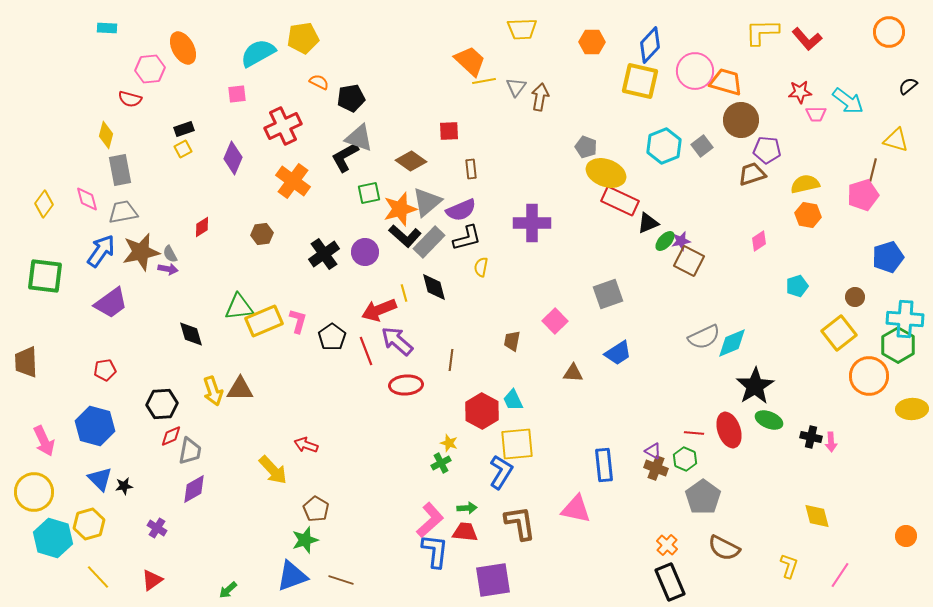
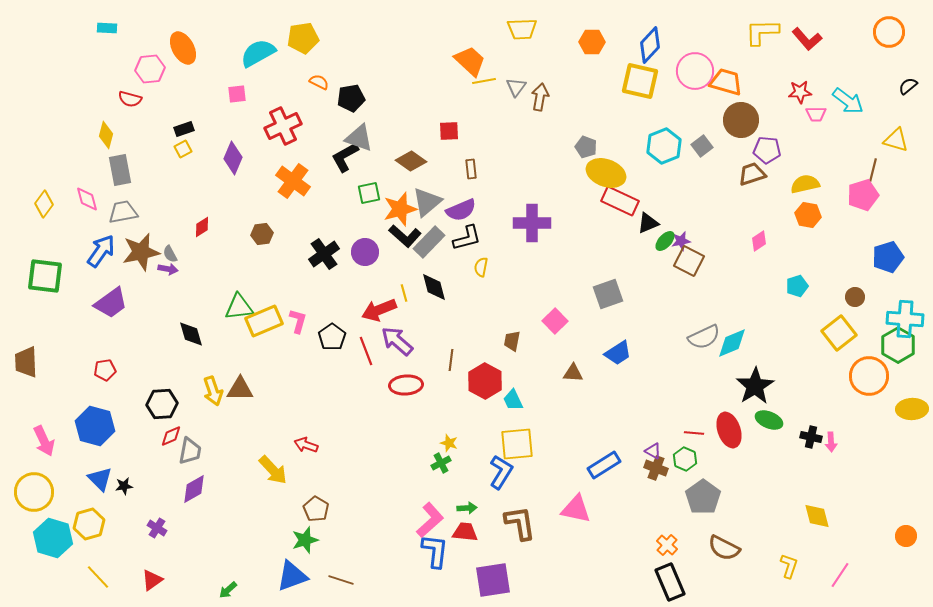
red hexagon at (482, 411): moved 3 px right, 30 px up
blue rectangle at (604, 465): rotated 64 degrees clockwise
